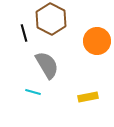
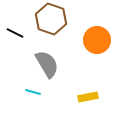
brown hexagon: rotated 8 degrees counterclockwise
black line: moved 9 px left; rotated 48 degrees counterclockwise
orange circle: moved 1 px up
gray semicircle: moved 1 px up
